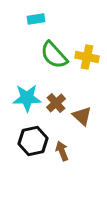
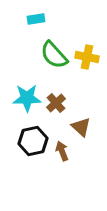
brown triangle: moved 1 px left, 11 px down
